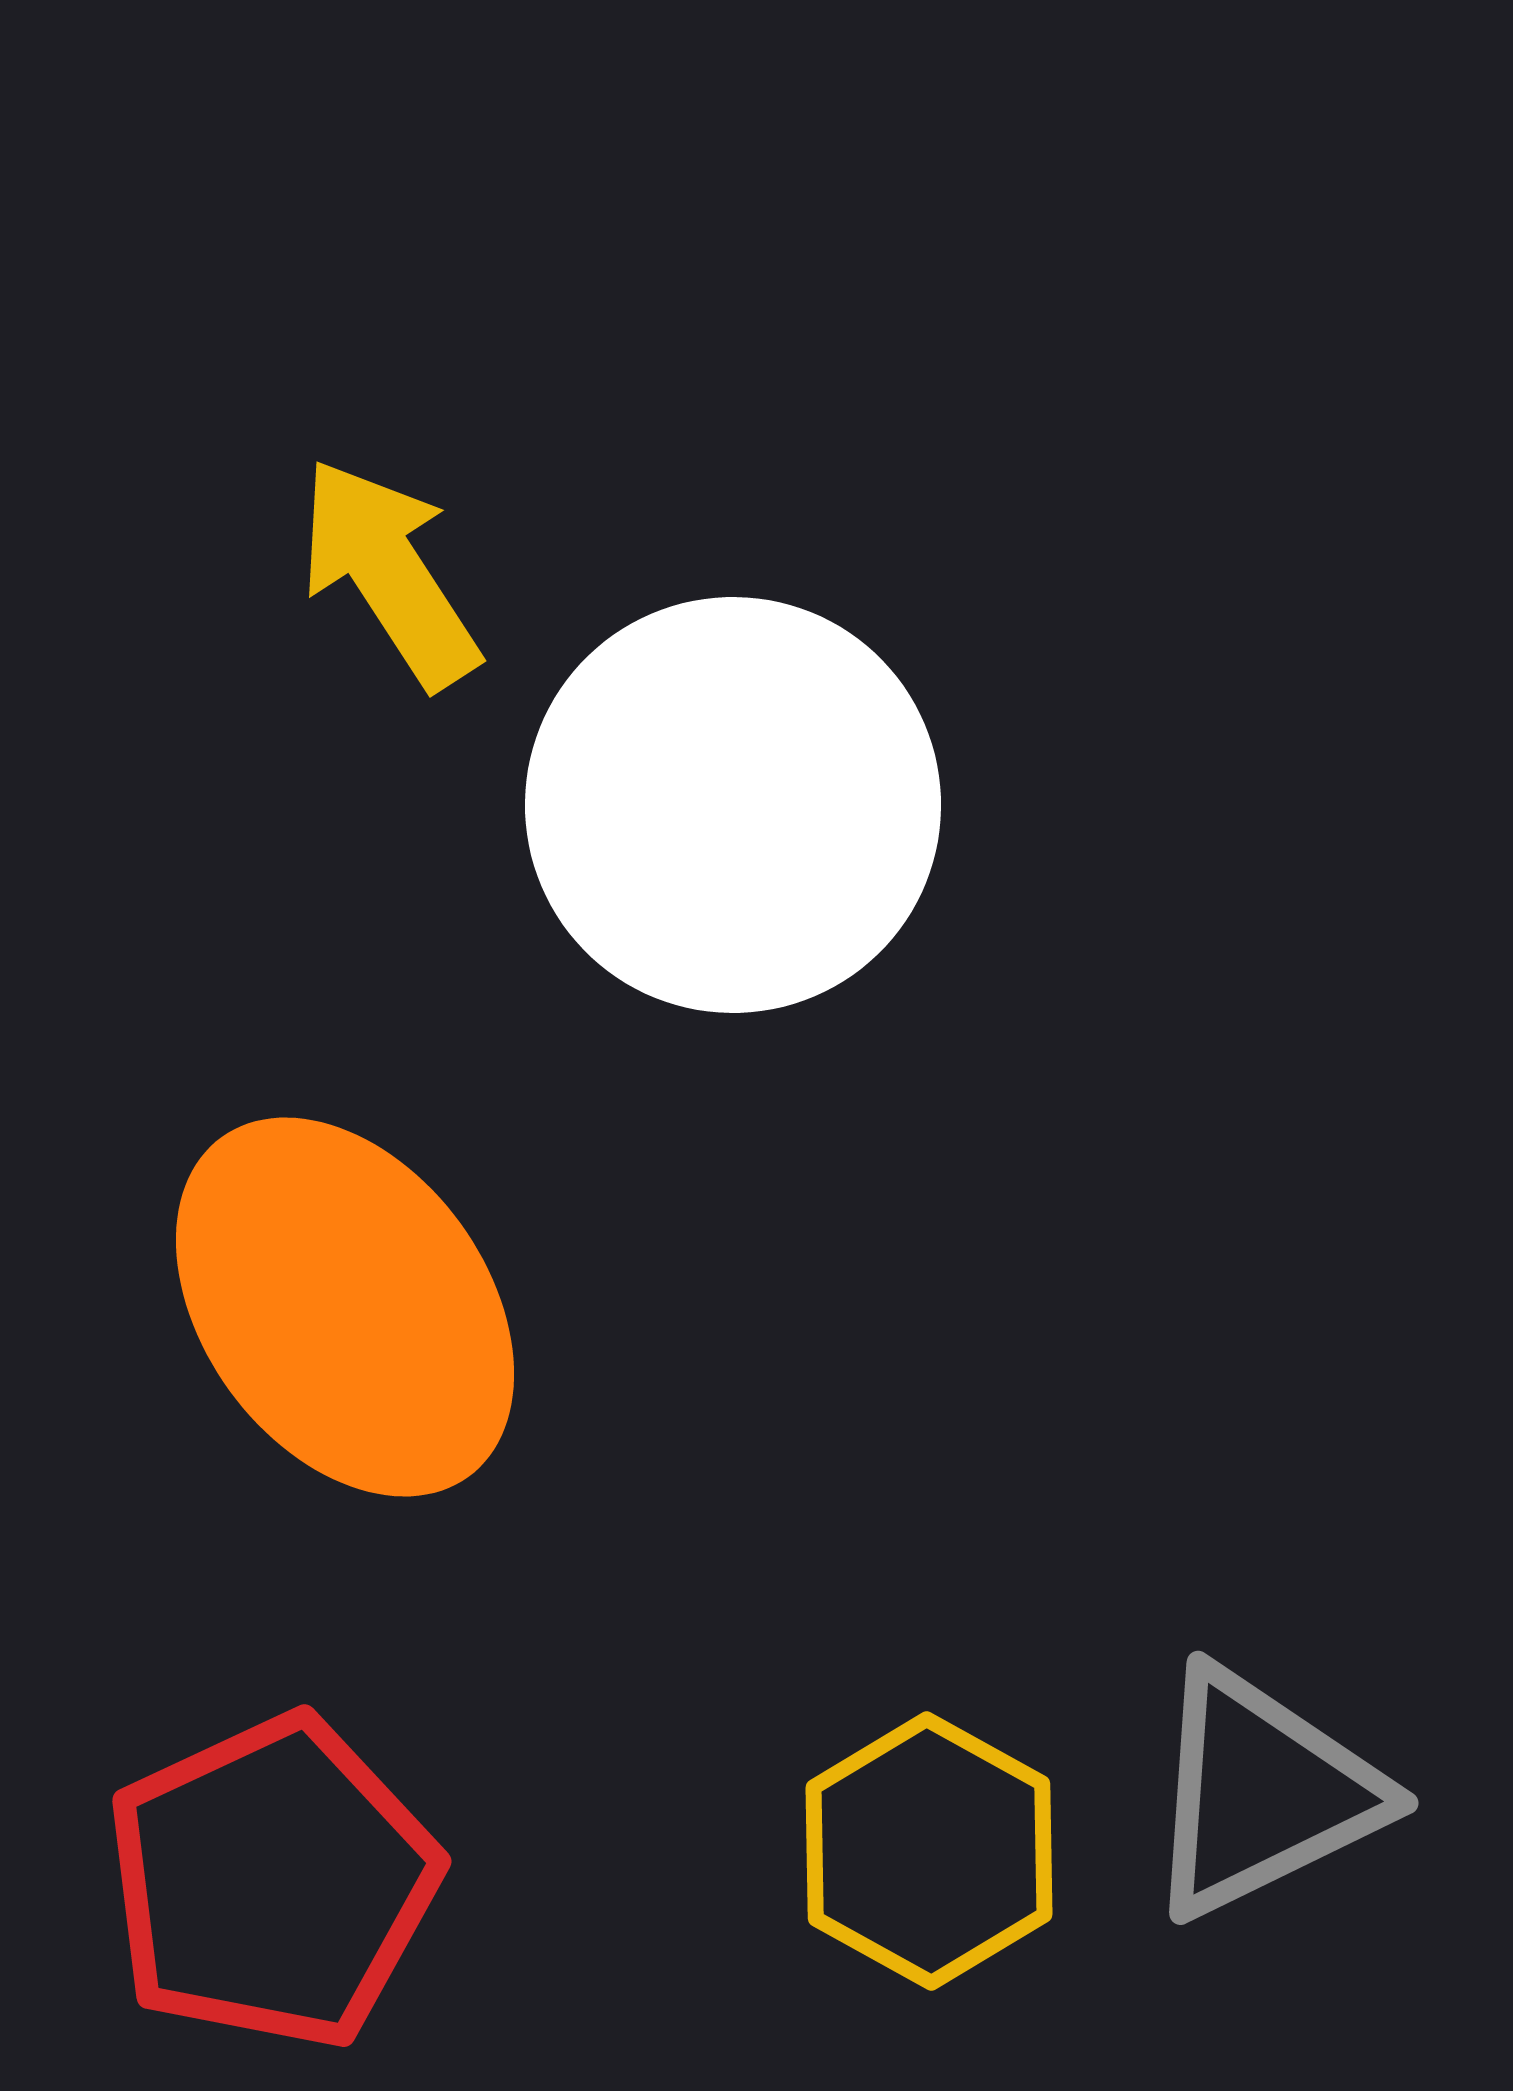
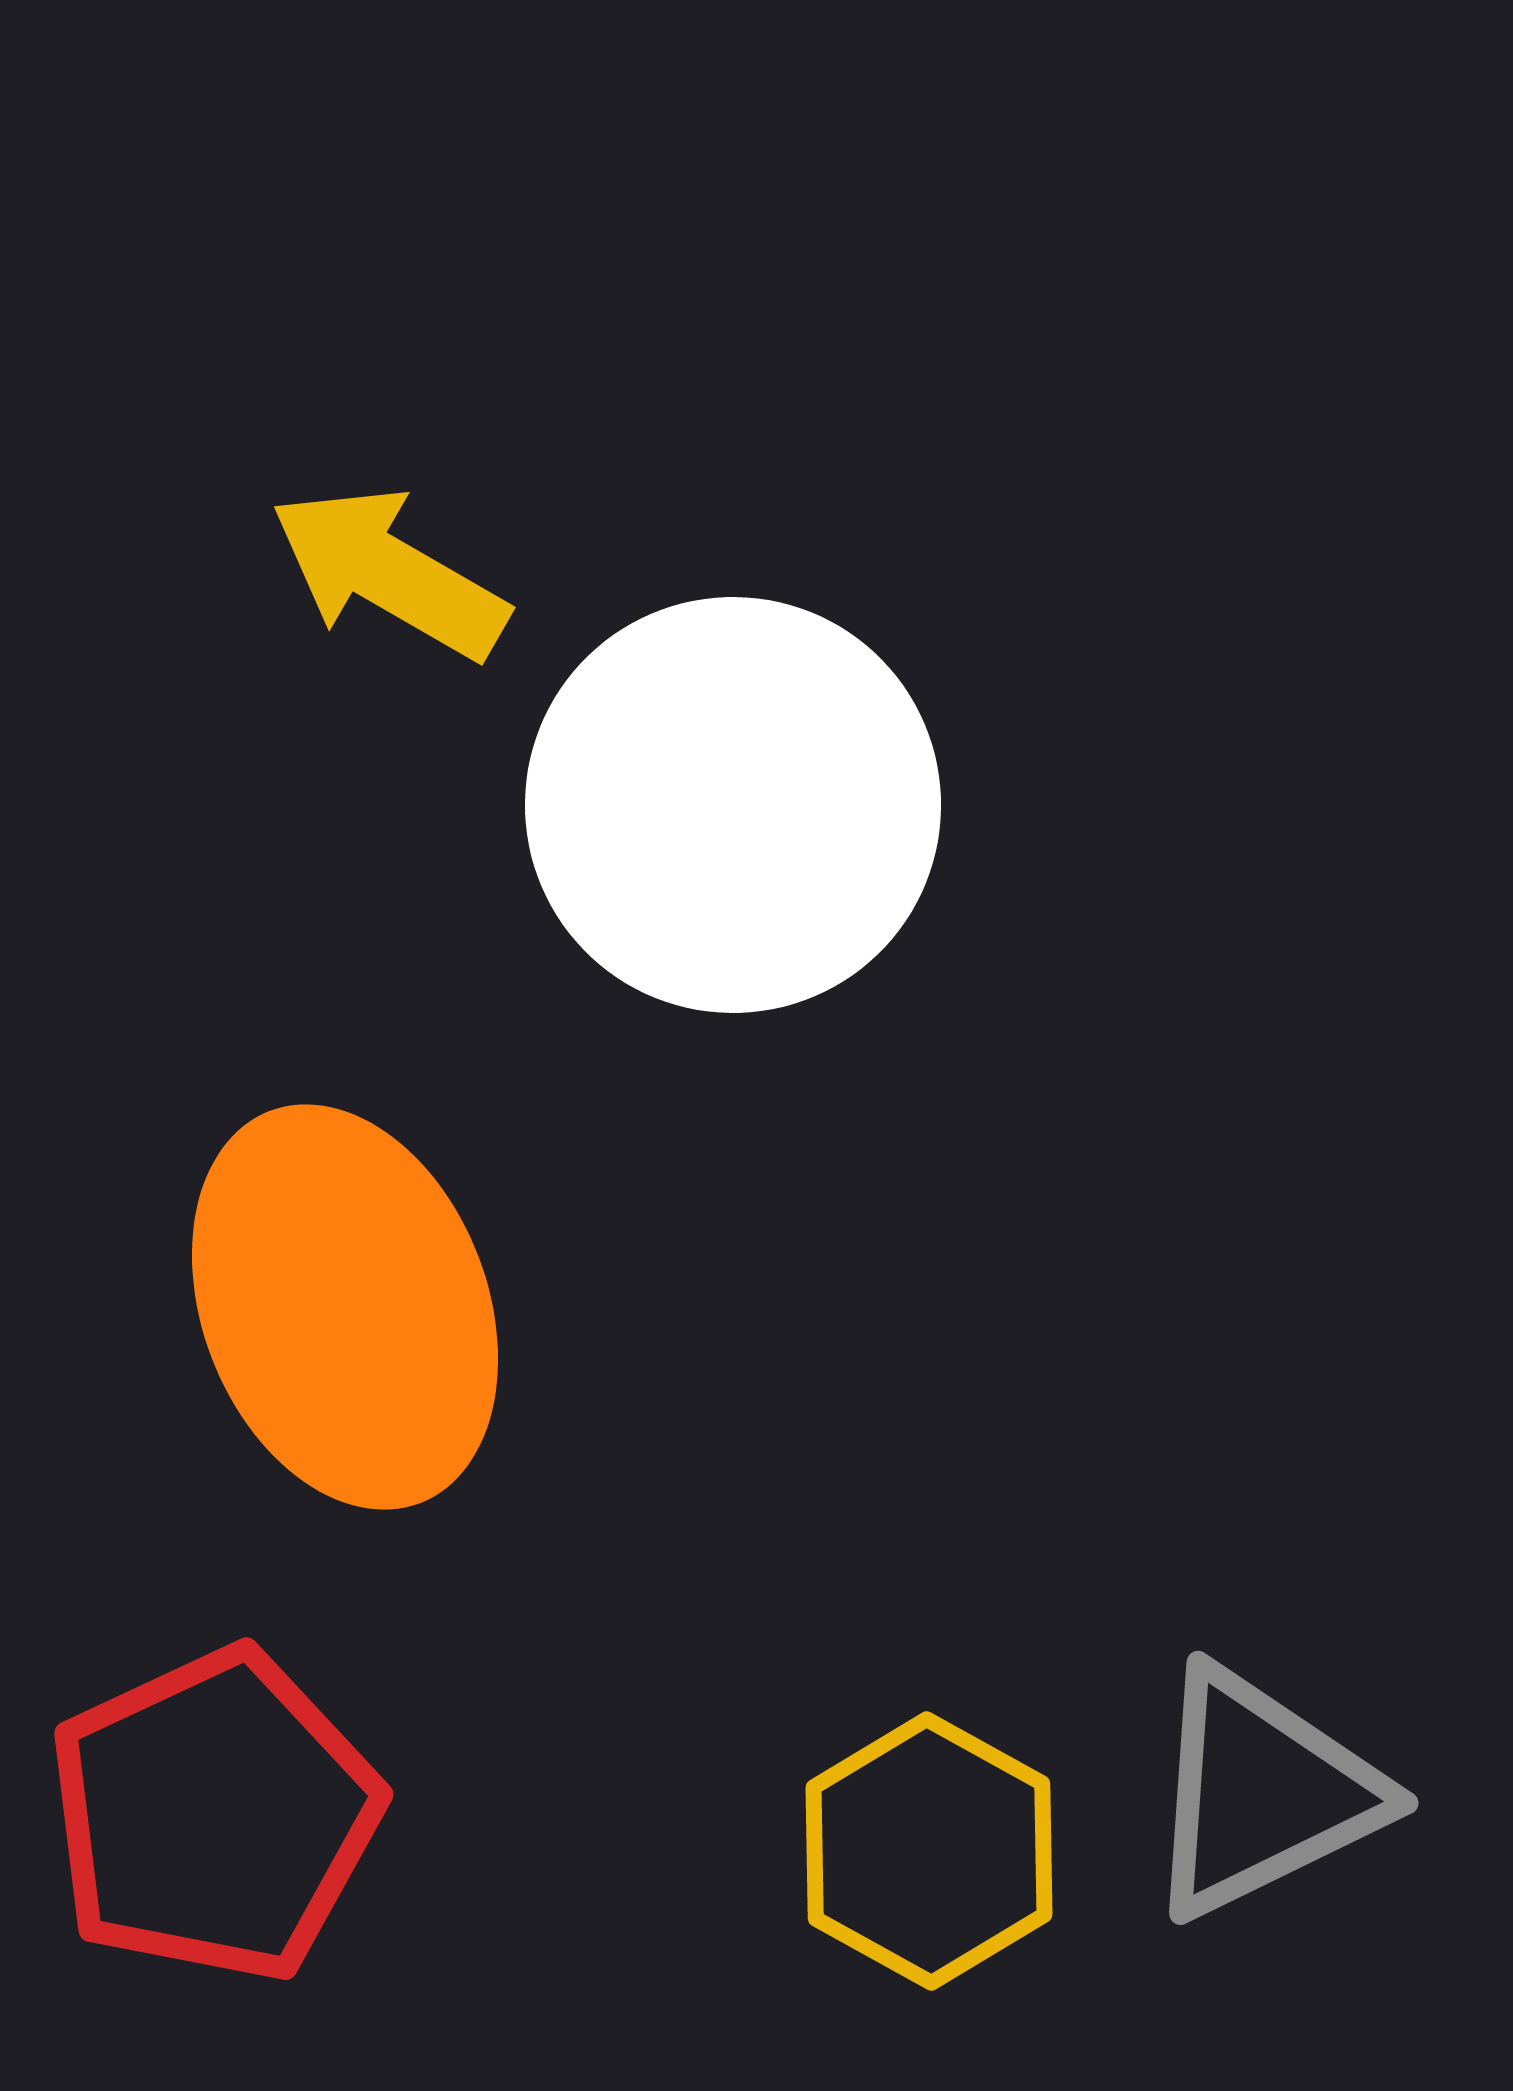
yellow arrow: rotated 27 degrees counterclockwise
orange ellipse: rotated 15 degrees clockwise
red pentagon: moved 58 px left, 67 px up
